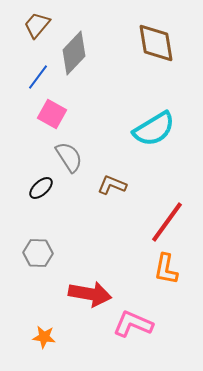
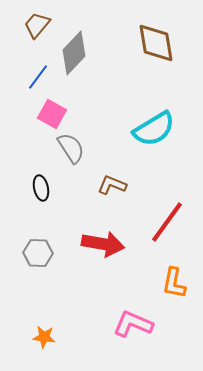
gray semicircle: moved 2 px right, 9 px up
black ellipse: rotated 60 degrees counterclockwise
orange L-shape: moved 8 px right, 14 px down
red arrow: moved 13 px right, 50 px up
